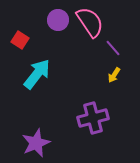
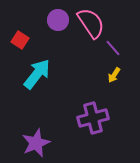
pink semicircle: moved 1 px right, 1 px down
